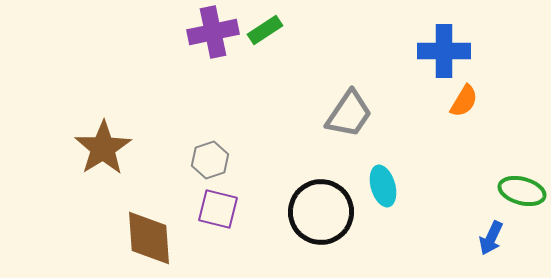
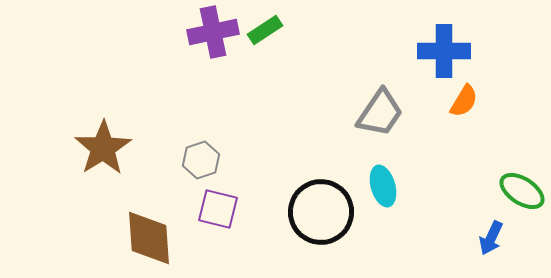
gray trapezoid: moved 31 px right, 1 px up
gray hexagon: moved 9 px left
green ellipse: rotated 18 degrees clockwise
